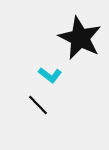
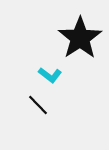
black star: rotated 12 degrees clockwise
